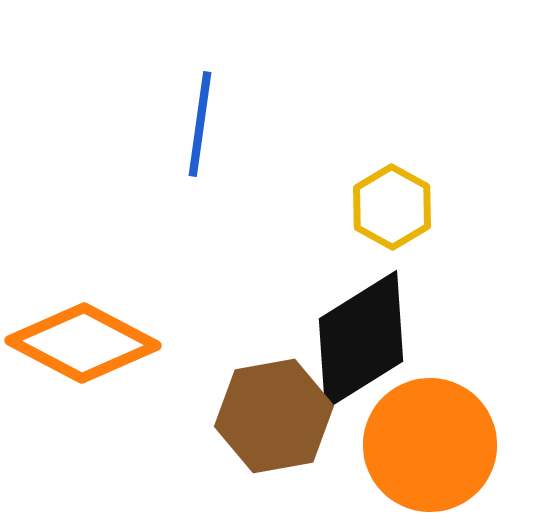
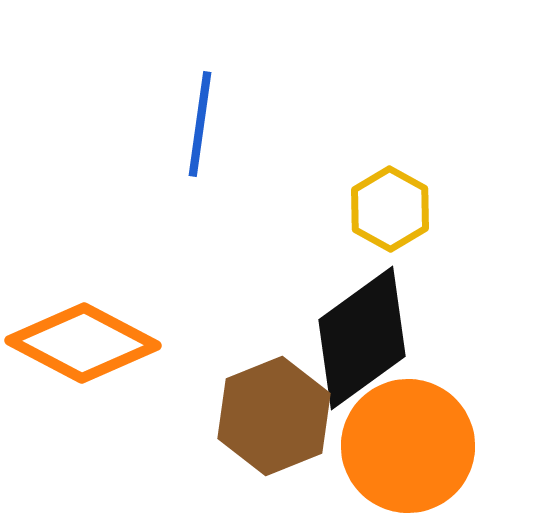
yellow hexagon: moved 2 px left, 2 px down
black diamond: moved 1 px right, 2 px up; rotated 4 degrees counterclockwise
brown hexagon: rotated 12 degrees counterclockwise
orange circle: moved 22 px left, 1 px down
